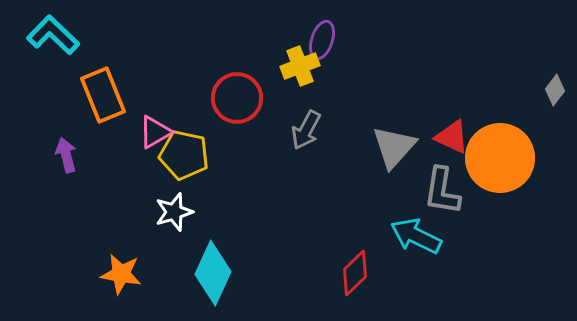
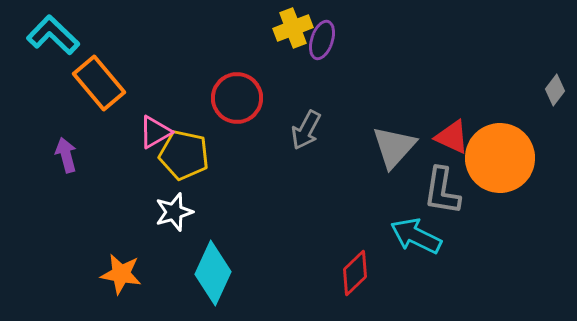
yellow cross: moved 7 px left, 38 px up
orange rectangle: moved 4 px left, 12 px up; rotated 18 degrees counterclockwise
